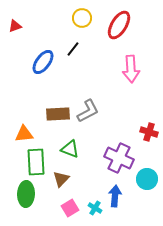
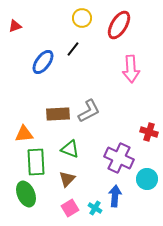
gray L-shape: moved 1 px right
brown triangle: moved 6 px right
green ellipse: rotated 25 degrees counterclockwise
